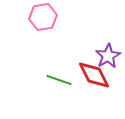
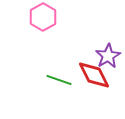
pink hexagon: rotated 20 degrees counterclockwise
